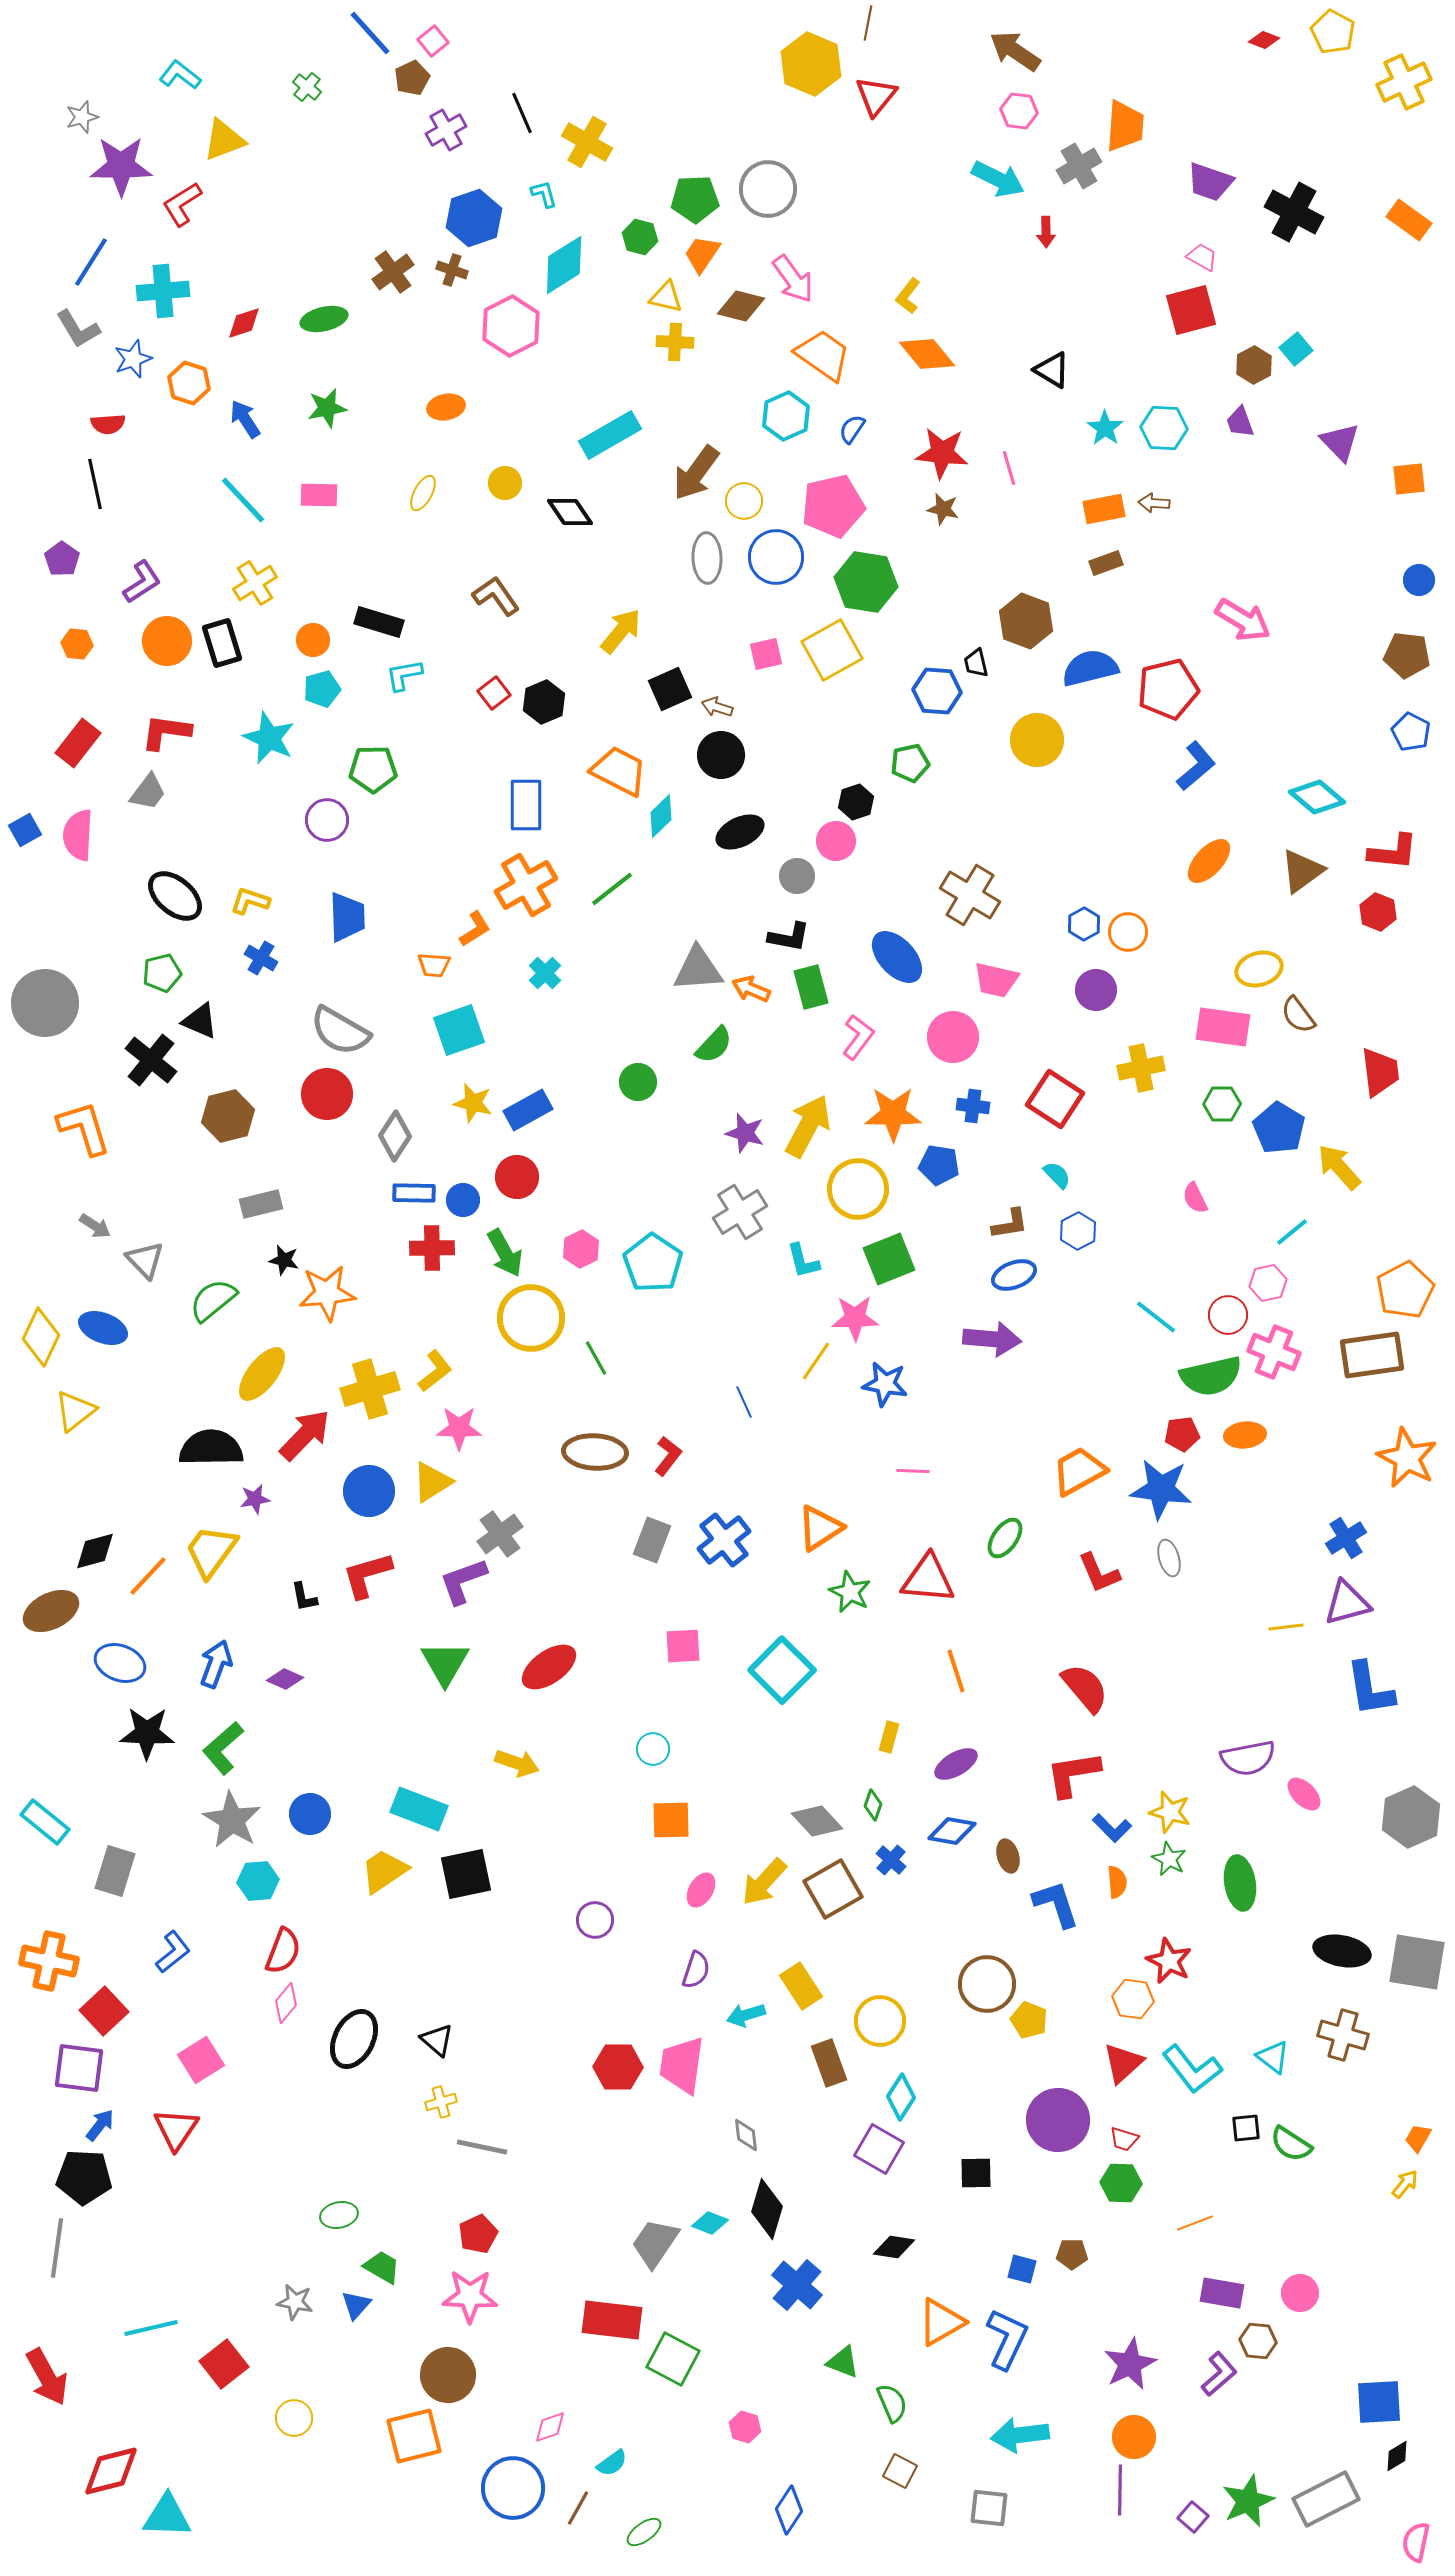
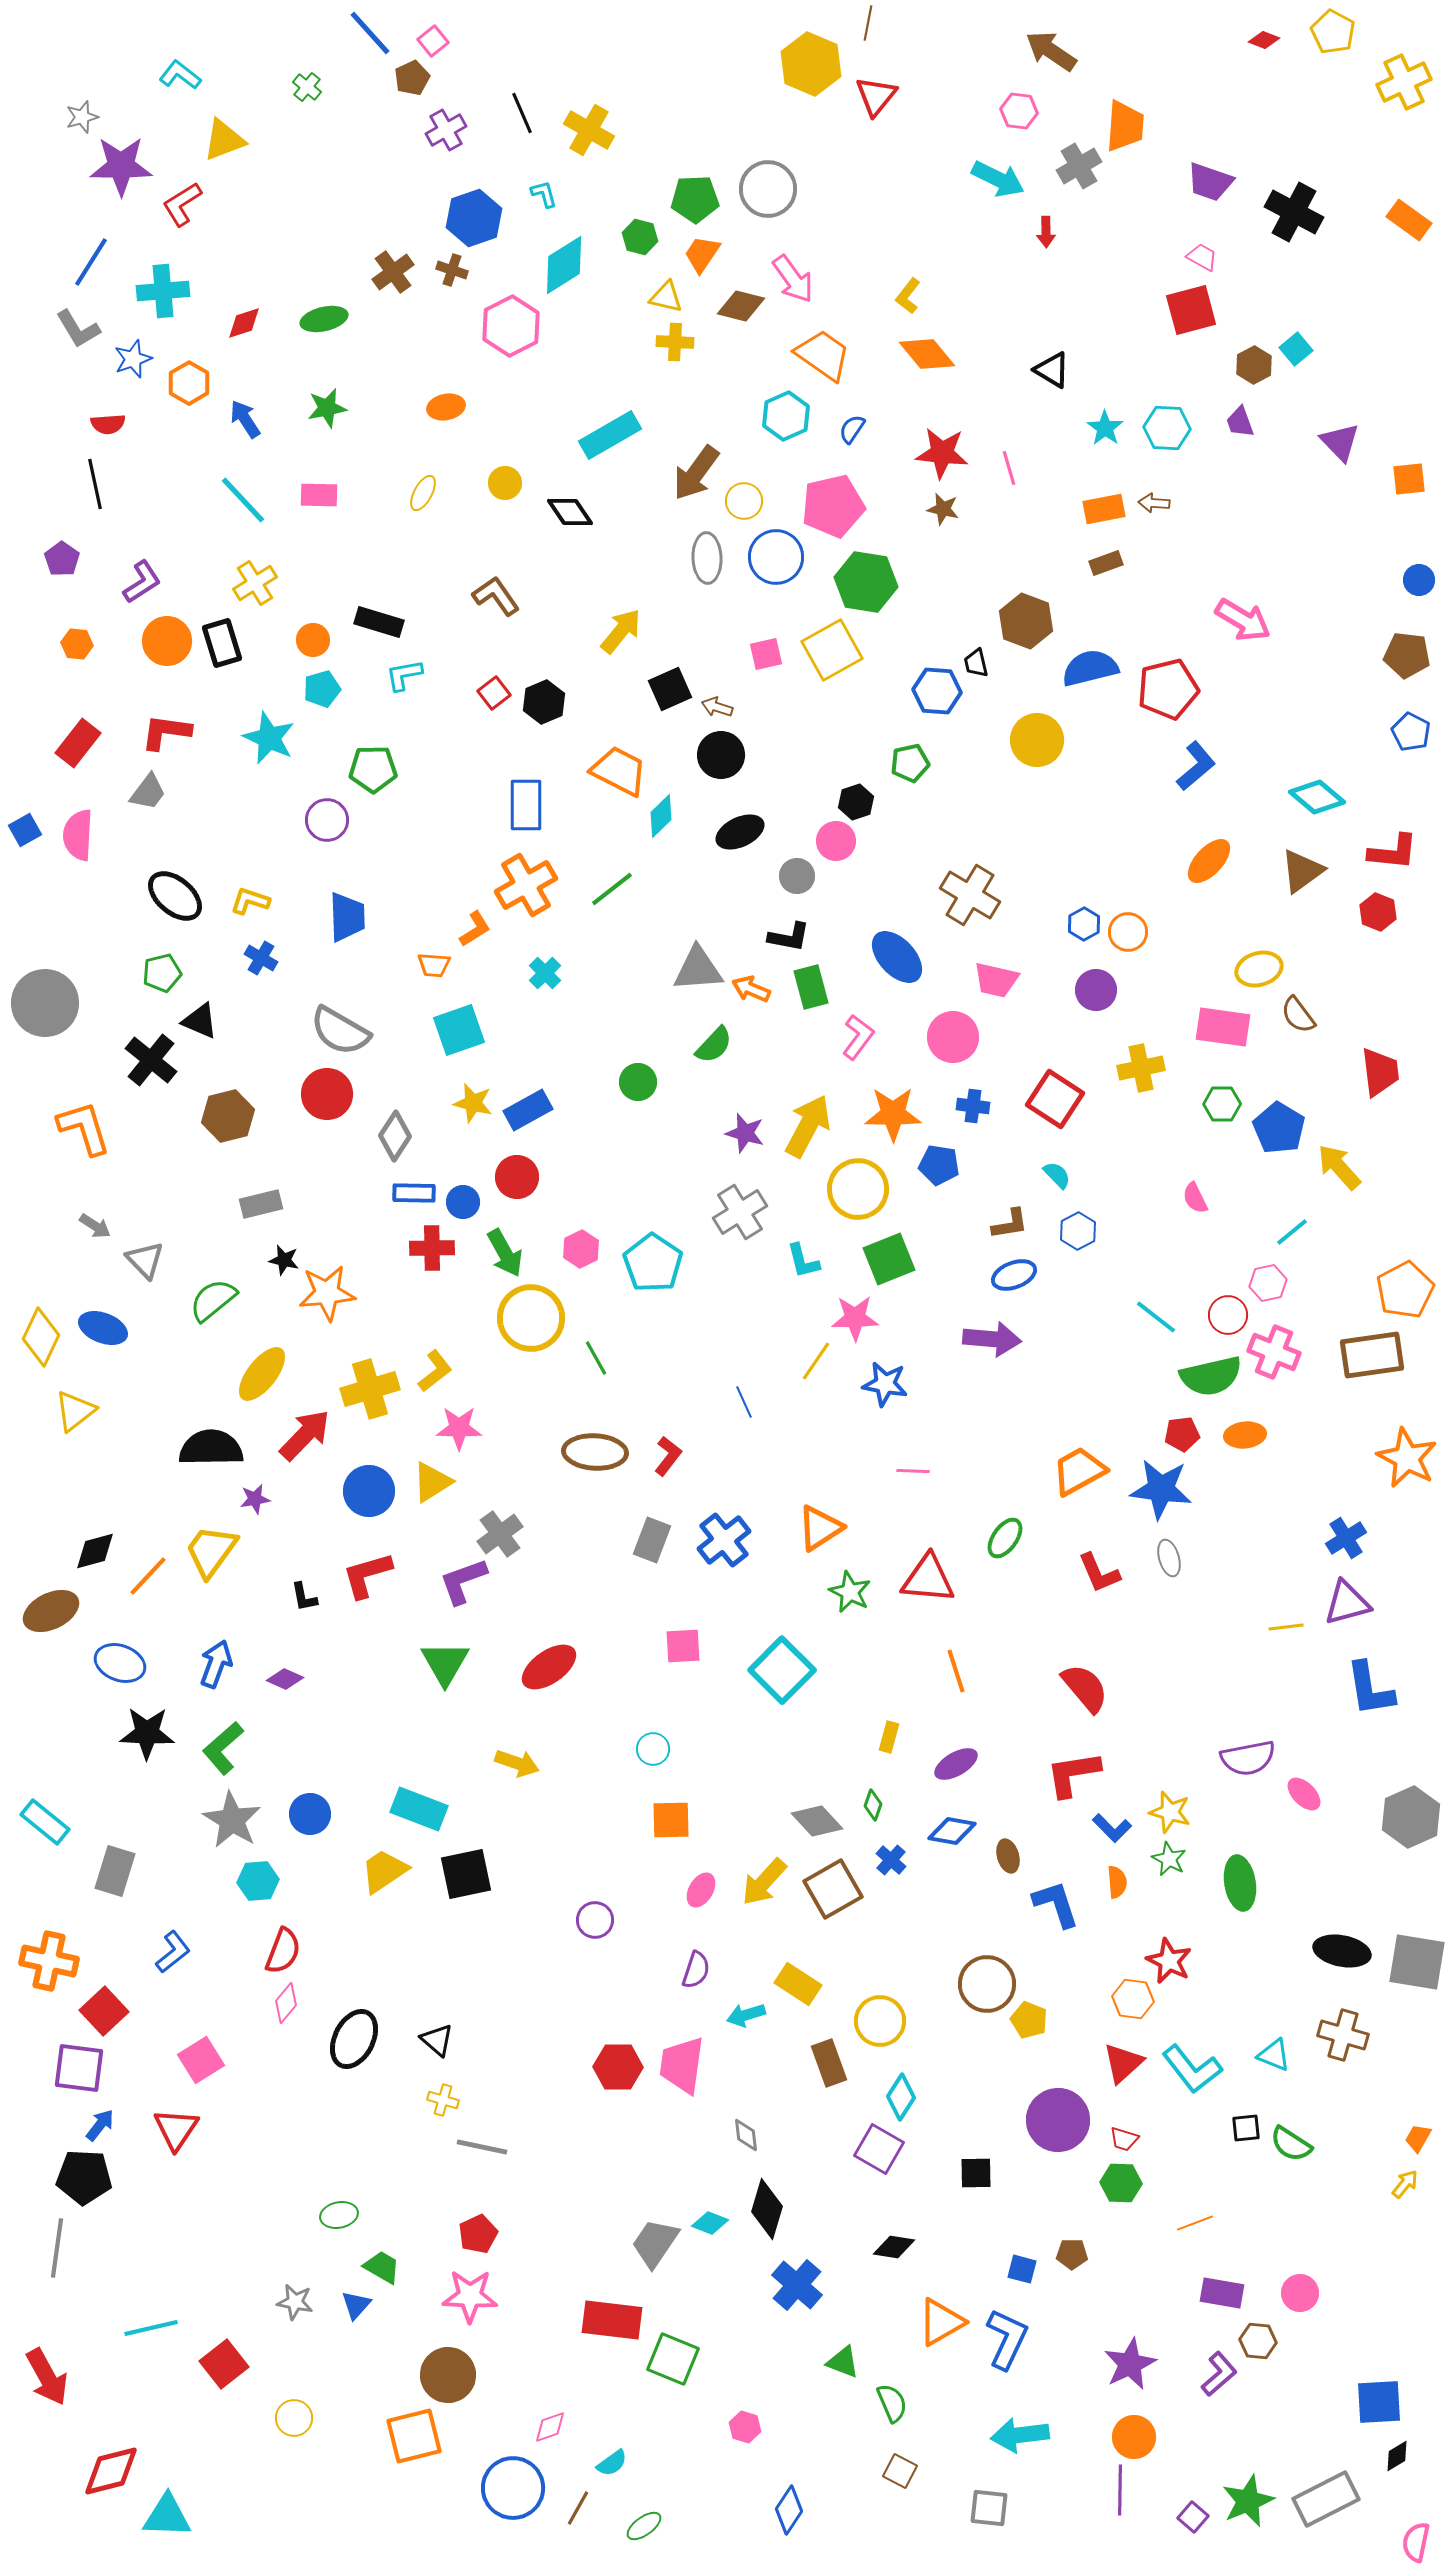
brown arrow at (1015, 51): moved 36 px right
yellow cross at (587, 142): moved 2 px right, 12 px up
orange hexagon at (189, 383): rotated 12 degrees clockwise
cyan hexagon at (1164, 428): moved 3 px right
blue circle at (463, 1200): moved 2 px down
yellow rectangle at (801, 1986): moved 3 px left, 2 px up; rotated 24 degrees counterclockwise
cyan triangle at (1273, 2057): moved 1 px right, 2 px up; rotated 15 degrees counterclockwise
yellow cross at (441, 2102): moved 2 px right, 2 px up; rotated 32 degrees clockwise
green square at (673, 2359): rotated 6 degrees counterclockwise
green ellipse at (644, 2532): moved 6 px up
